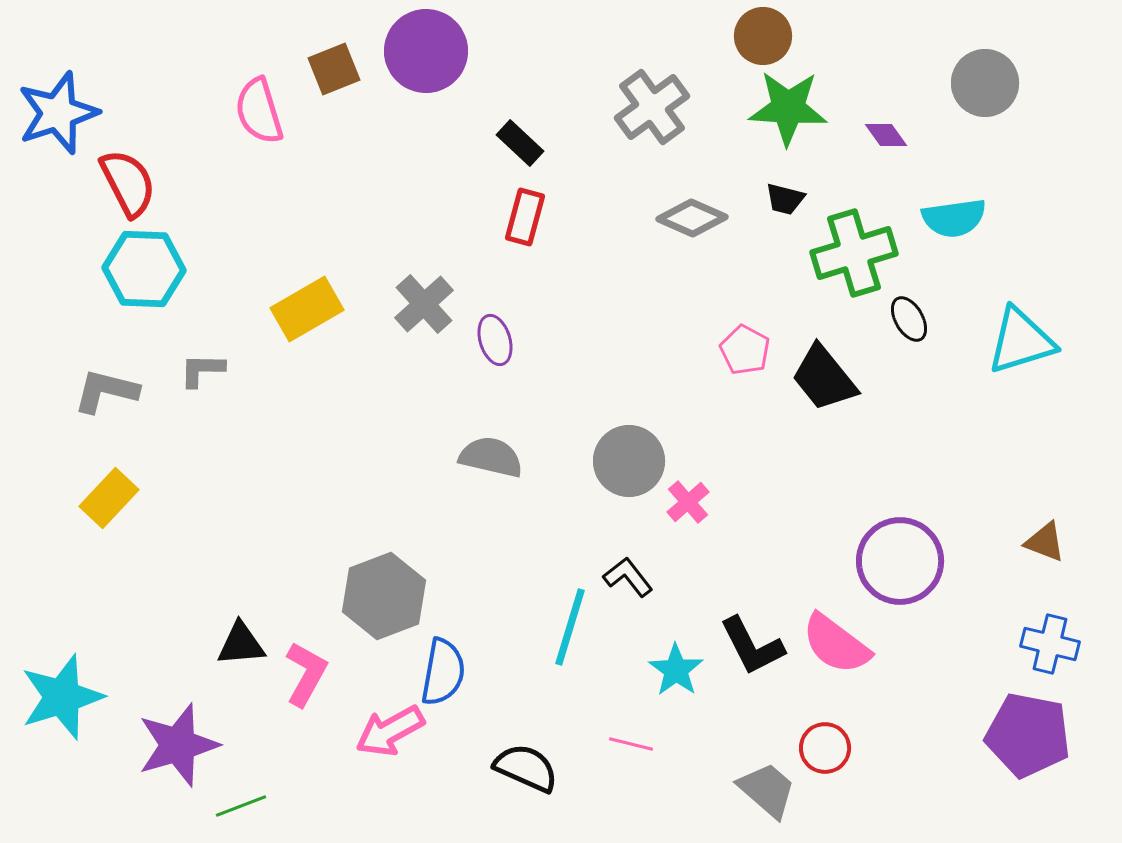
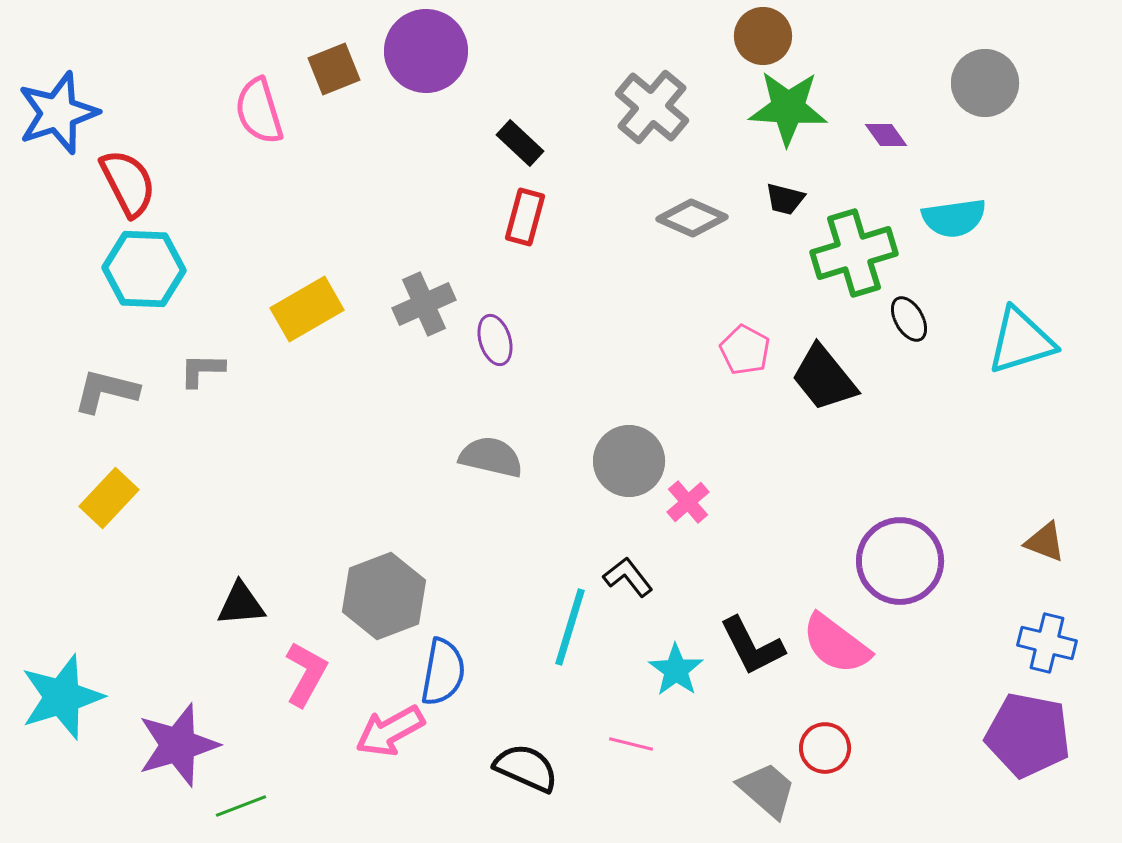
gray cross at (652, 107): rotated 14 degrees counterclockwise
gray cross at (424, 304): rotated 18 degrees clockwise
black triangle at (241, 644): moved 40 px up
blue cross at (1050, 644): moved 3 px left, 1 px up
